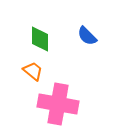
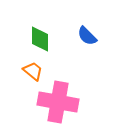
pink cross: moved 2 px up
